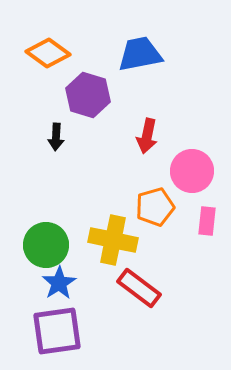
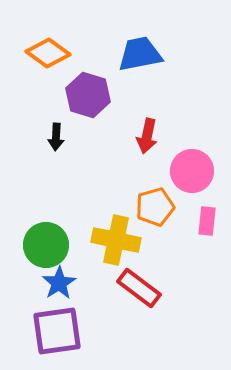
yellow cross: moved 3 px right
